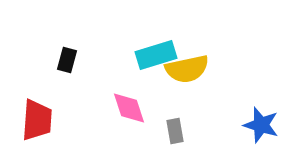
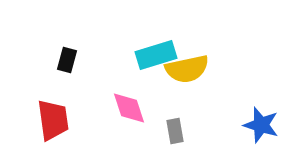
red trapezoid: moved 16 px right; rotated 12 degrees counterclockwise
